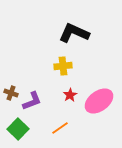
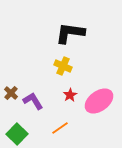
black L-shape: moved 4 px left; rotated 16 degrees counterclockwise
yellow cross: rotated 30 degrees clockwise
brown cross: rotated 24 degrees clockwise
purple L-shape: moved 1 px right; rotated 100 degrees counterclockwise
green square: moved 1 px left, 5 px down
